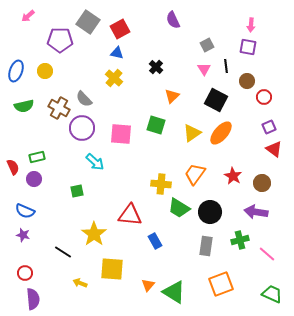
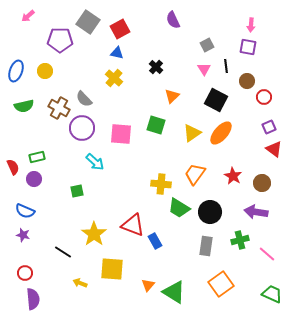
red triangle at (130, 215): moved 3 px right, 10 px down; rotated 15 degrees clockwise
orange square at (221, 284): rotated 15 degrees counterclockwise
